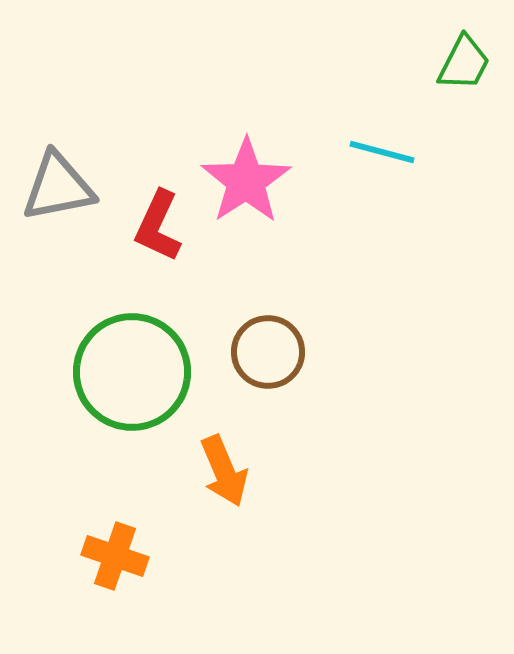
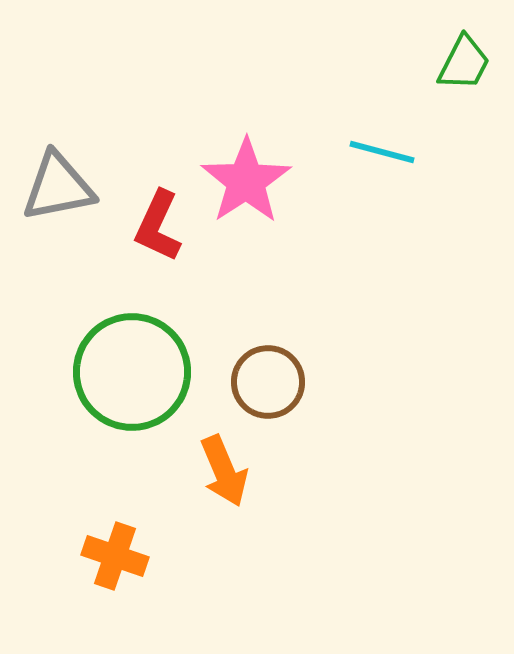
brown circle: moved 30 px down
